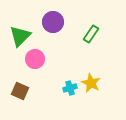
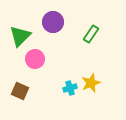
yellow star: rotated 24 degrees clockwise
